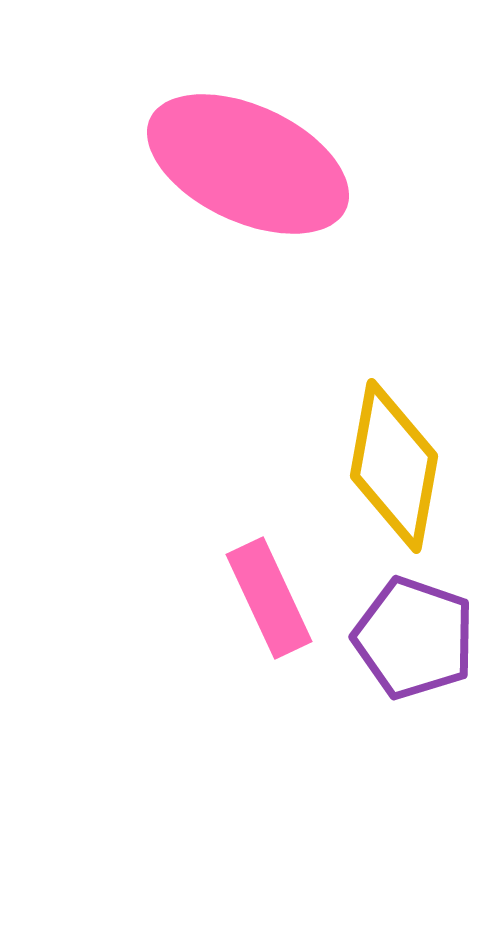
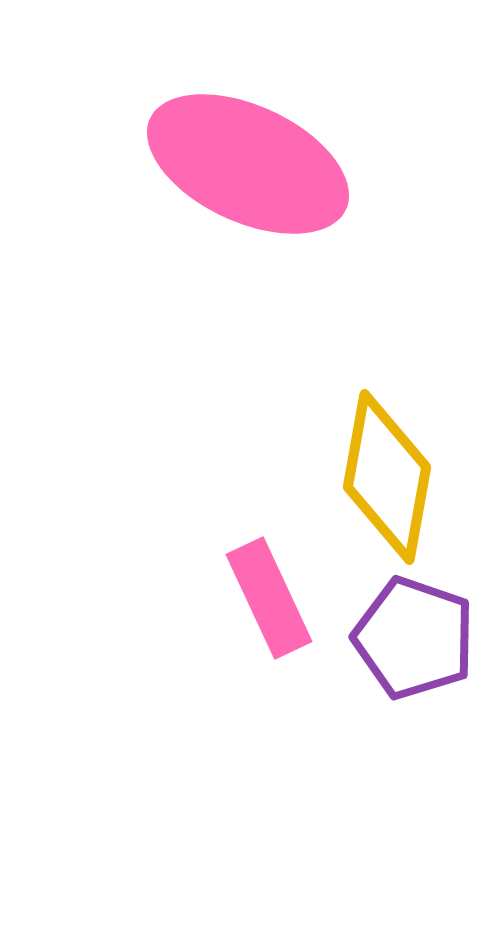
yellow diamond: moved 7 px left, 11 px down
